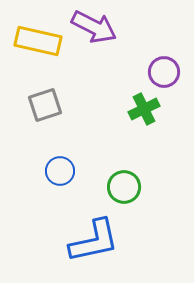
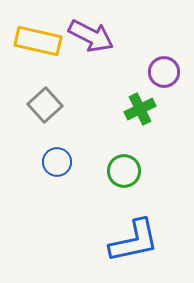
purple arrow: moved 3 px left, 9 px down
gray square: rotated 24 degrees counterclockwise
green cross: moved 4 px left
blue circle: moved 3 px left, 9 px up
green circle: moved 16 px up
blue L-shape: moved 40 px right
